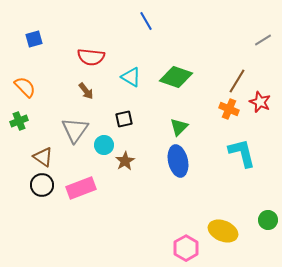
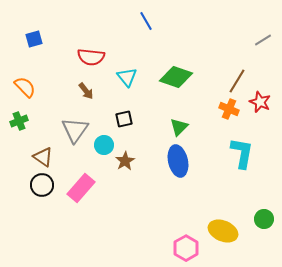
cyan triangle: moved 4 px left; rotated 20 degrees clockwise
cyan L-shape: rotated 24 degrees clockwise
pink rectangle: rotated 28 degrees counterclockwise
green circle: moved 4 px left, 1 px up
